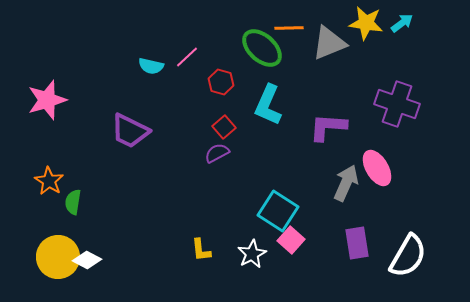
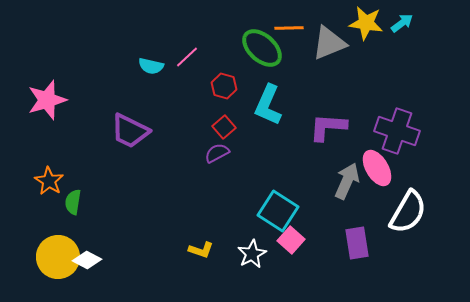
red hexagon: moved 3 px right, 4 px down
purple cross: moved 27 px down
gray arrow: moved 1 px right, 2 px up
yellow L-shape: rotated 65 degrees counterclockwise
white semicircle: moved 44 px up
